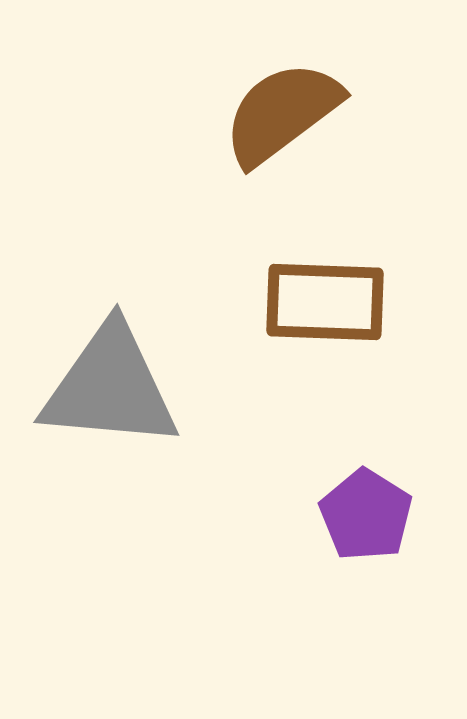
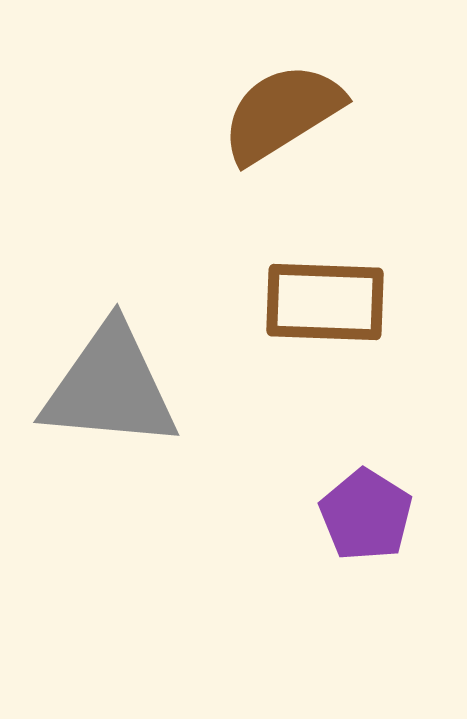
brown semicircle: rotated 5 degrees clockwise
